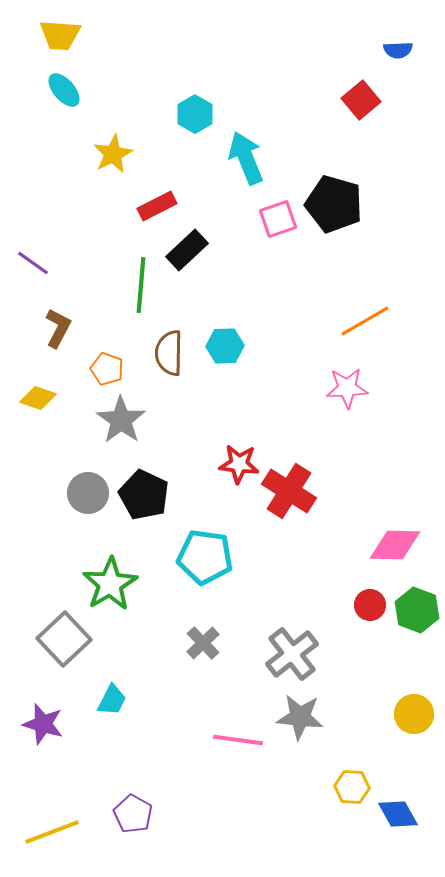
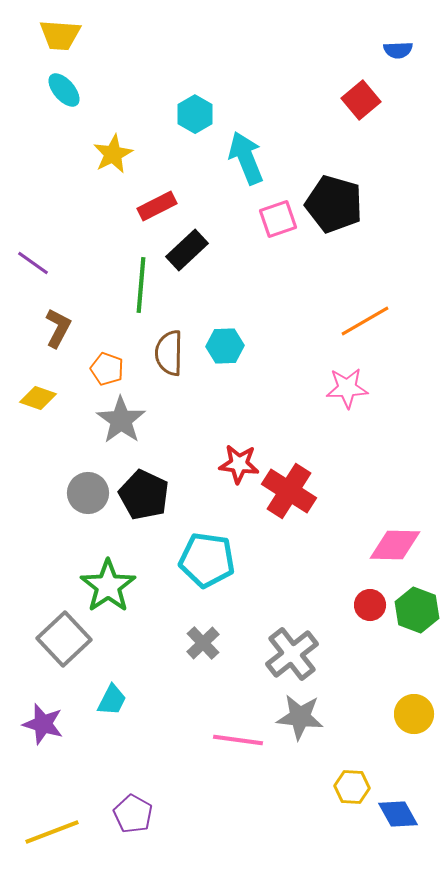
cyan pentagon at (205, 557): moved 2 px right, 3 px down
green star at (110, 584): moved 2 px left, 2 px down; rotated 4 degrees counterclockwise
